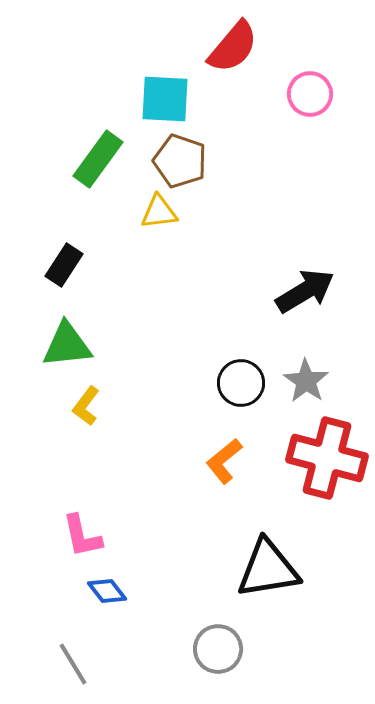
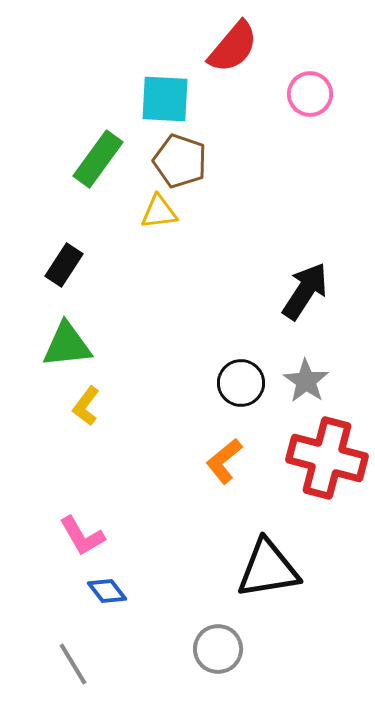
black arrow: rotated 26 degrees counterclockwise
pink L-shape: rotated 18 degrees counterclockwise
